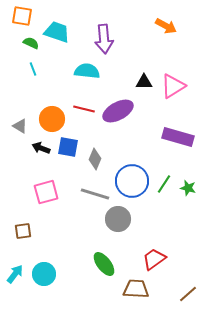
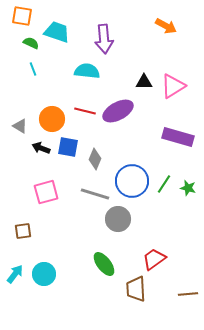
red line: moved 1 px right, 2 px down
brown trapezoid: rotated 96 degrees counterclockwise
brown line: rotated 36 degrees clockwise
